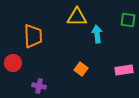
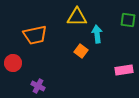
orange trapezoid: moved 2 px right, 1 px up; rotated 80 degrees clockwise
orange square: moved 18 px up
purple cross: moved 1 px left; rotated 16 degrees clockwise
